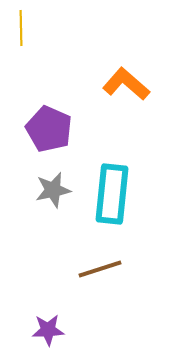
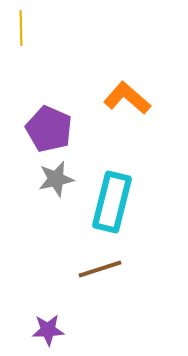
orange L-shape: moved 1 px right, 14 px down
gray star: moved 3 px right, 11 px up
cyan rectangle: moved 8 px down; rotated 8 degrees clockwise
